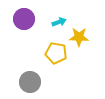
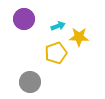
cyan arrow: moved 1 px left, 4 px down
yellow pentagon: rotated 30 degrees counterclockwise
